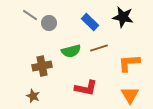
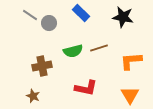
blue rectangle: moved 9 px left, 9 px up
green semicircle: moved 2 px right
orange L-shape: moved 2 px right, 2 px up
